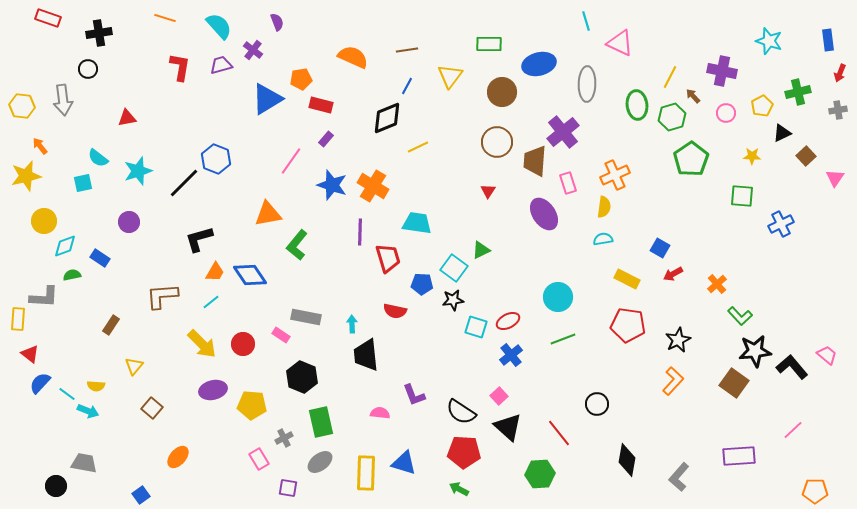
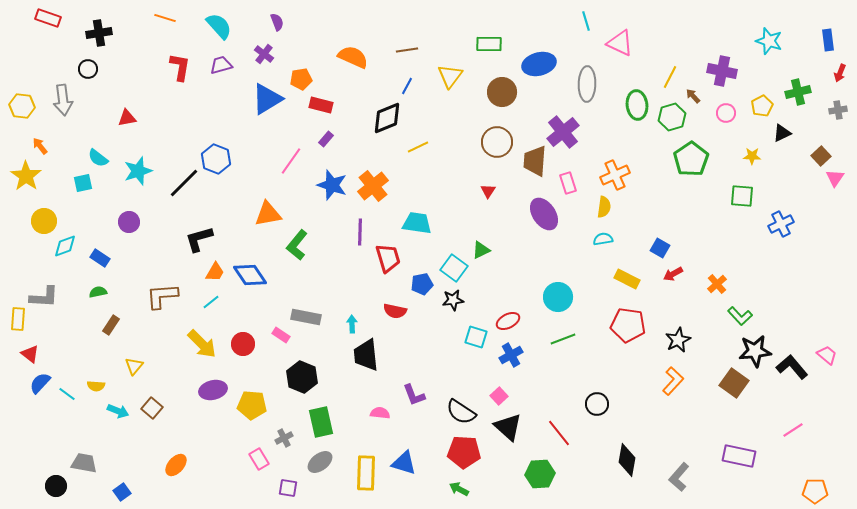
purple cross at (253, 50): moved 11 px right, 4 px down
brown square at (806, 156): moved 15 px right
yellow star at (26, 176): rotated 24 degrees counterclockwise
orange cross at (373, 186): rotated 20 degrees clockwise
green semicircle at (72, 275): moved 26 px right, 17 px down
blue pentagon at (422, 284): rotated 15 degrees counterclockwise
cyan square at (476, 327): moved 10 px down
blue cross at (511, 355): rotated 10 degrees clockwise
cyan arrow at (88, 411): moved 30 px right
pink line at (793, 430): rotated 10 degrees clockwise
purple rectangle at (739, 456): rotated 16 degrees clockwise
orange ellipse at (178, 457): moved 2 px left, 8 px down
blue square at (141, 495): moved 19 px left, 3 px up
